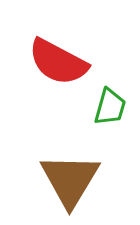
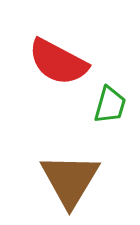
green trapezoid: moved 2 px up
